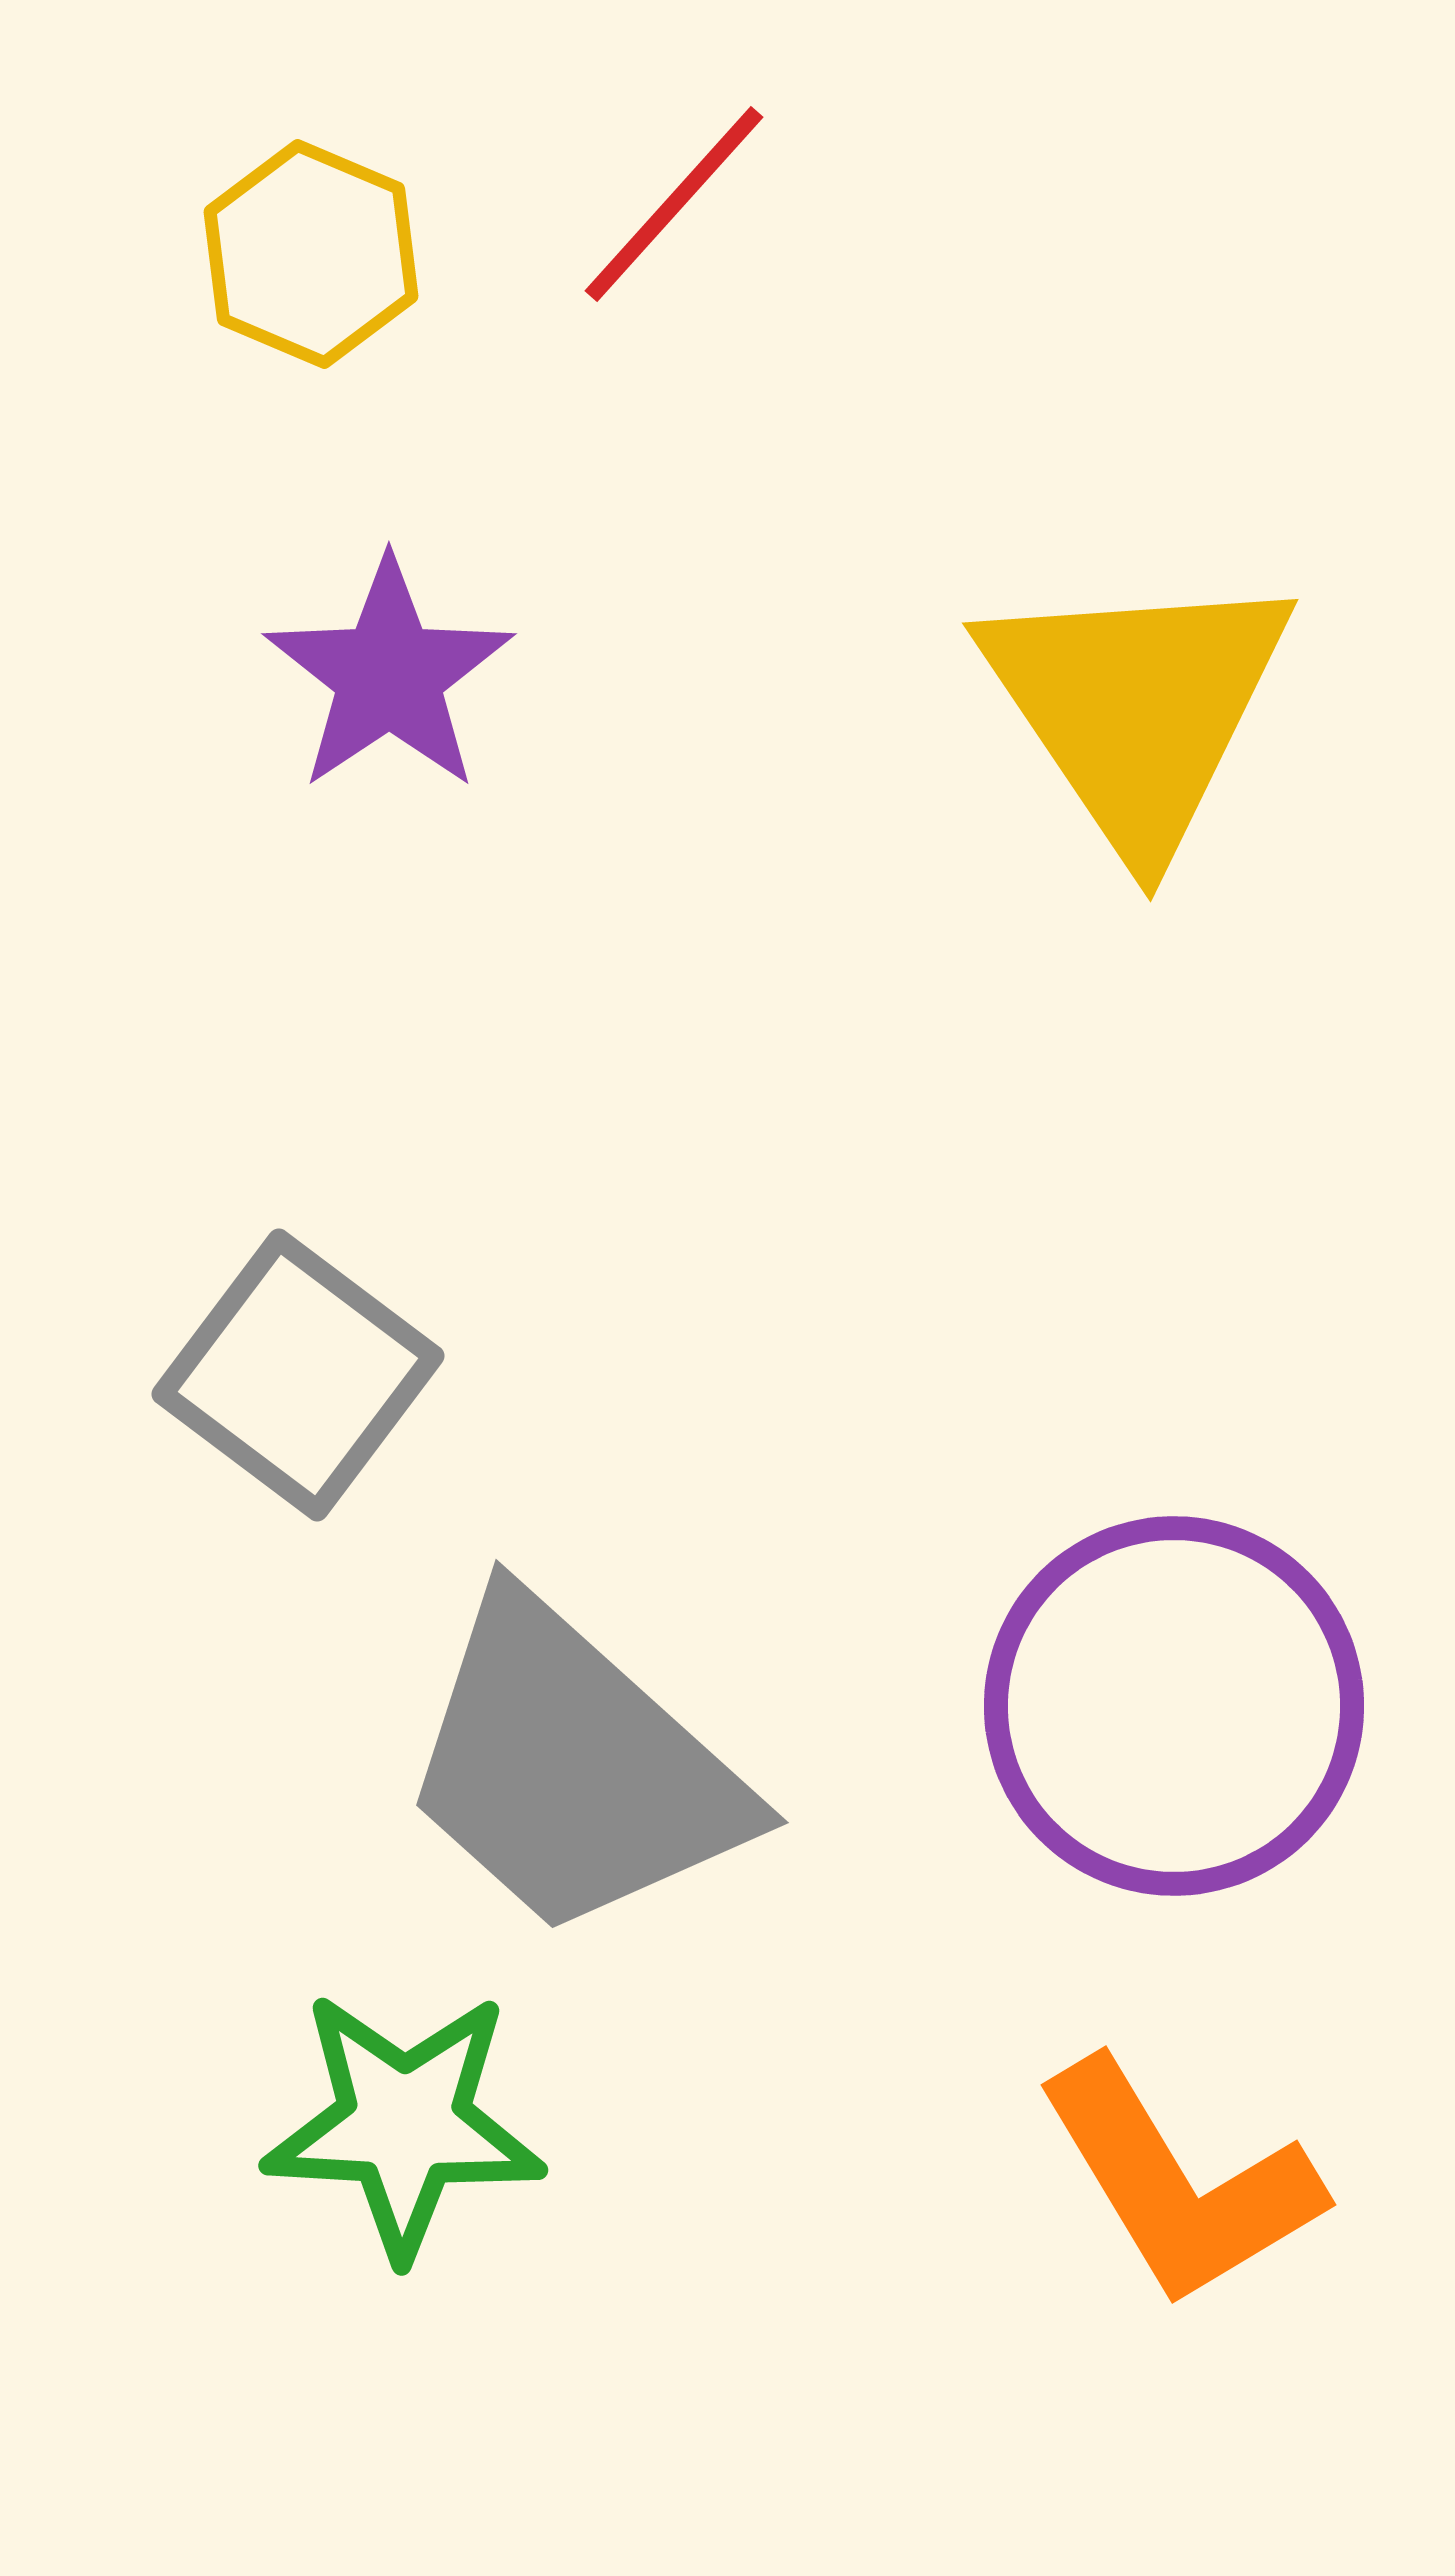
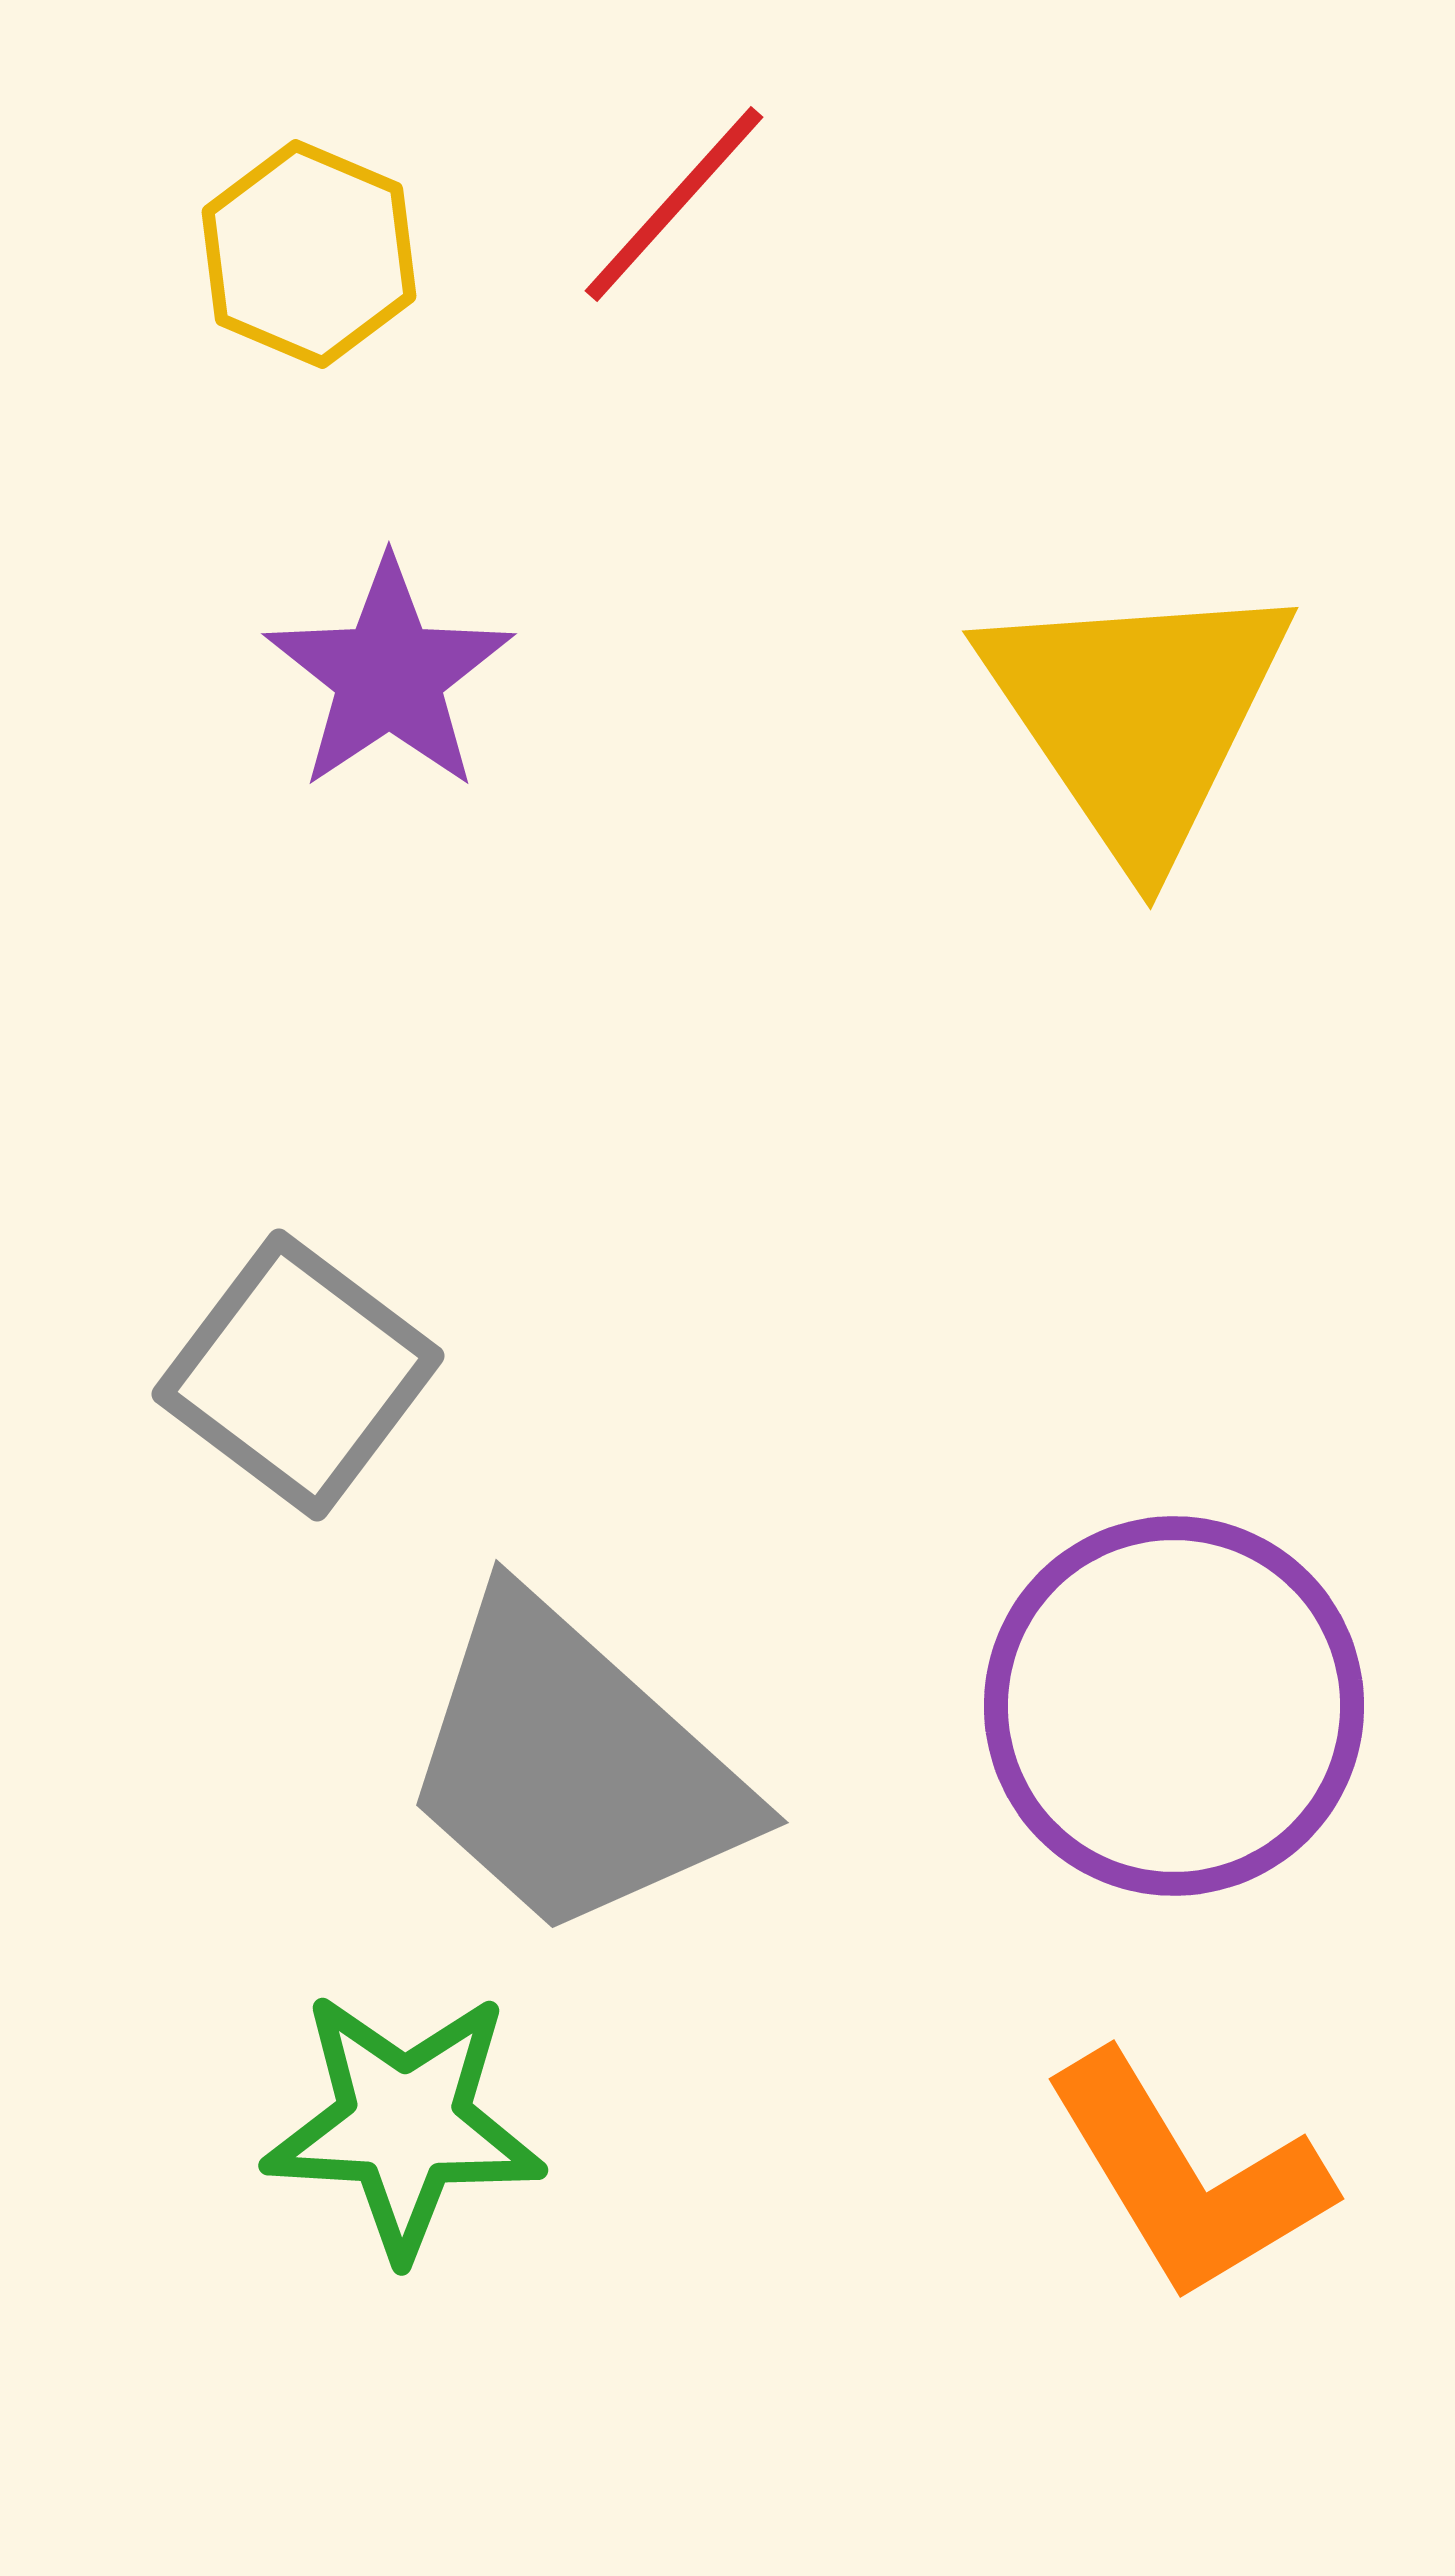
yellow hexagon: moved 2 px left
yellow triangle: moved 8 px down
orange L-shape: moved 8 px right, 6 px up
